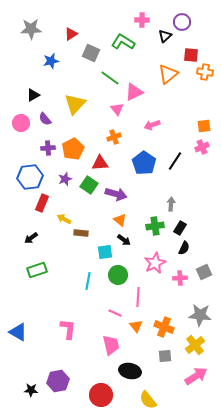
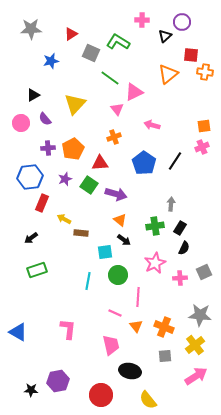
green L-shape at (123, 42): moved 5 px left
pink arrow at (152, 125): rotated 35 degrees clockwise
